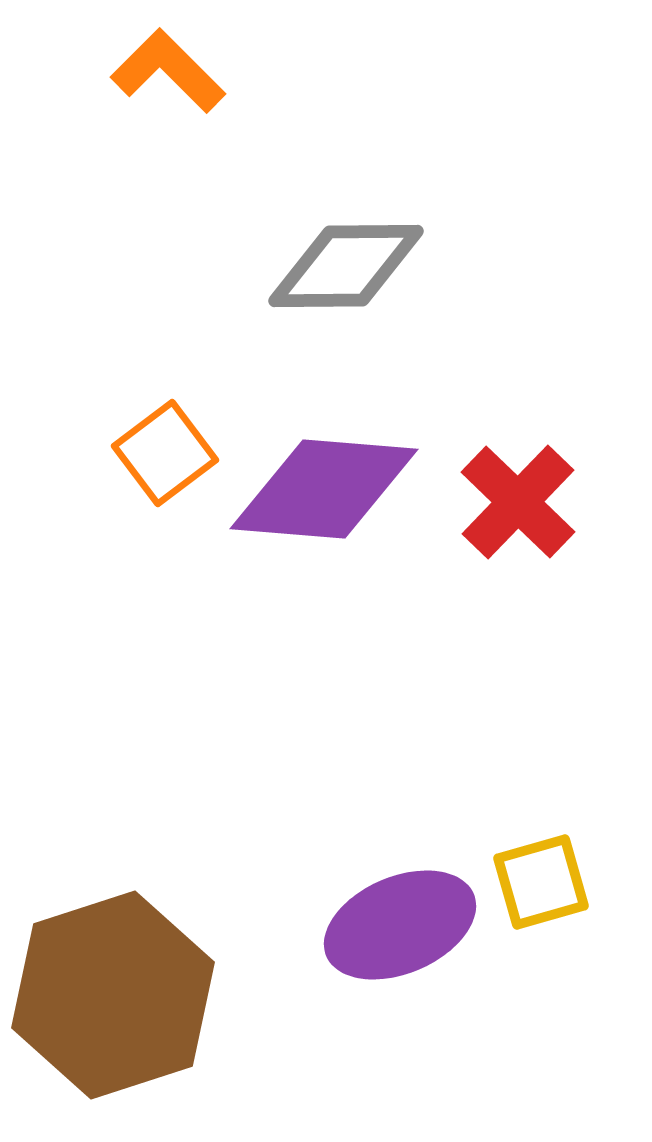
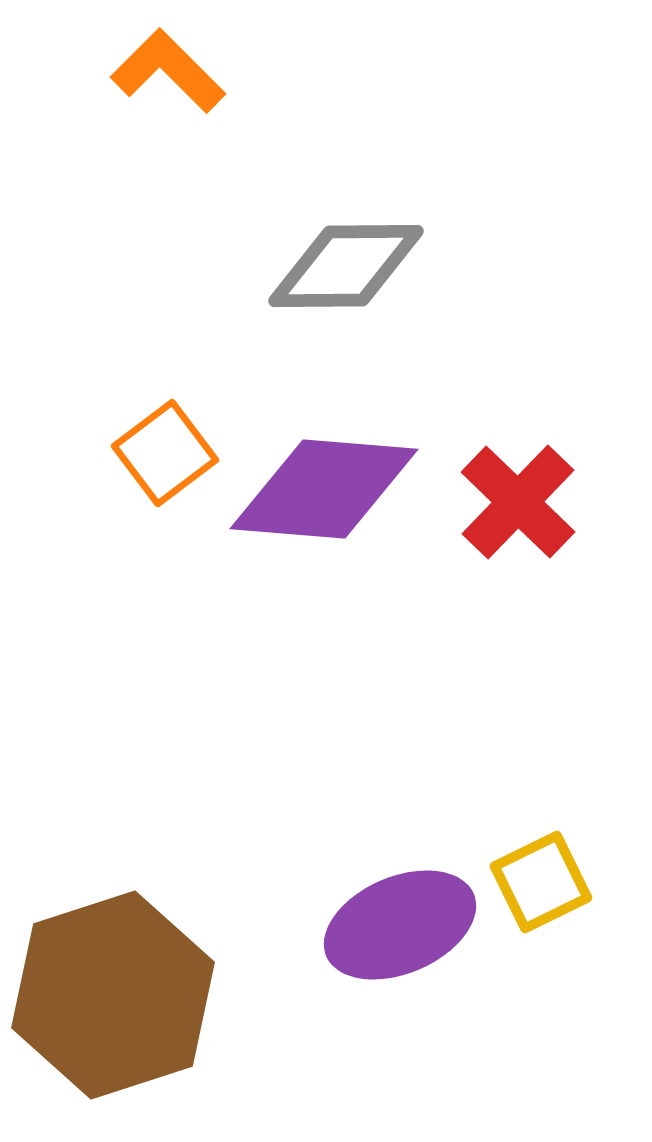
yellow square: rotated 10 degrees counterclockwise
